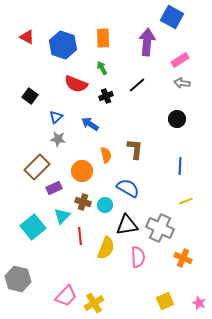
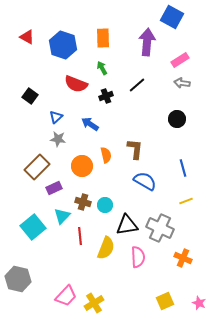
blue line: moved 3 px right, 2 px down; rotated 18 degrees counterclockwise
orange circle: moved 5 px up
blue semicircle: moved 17 px right, 7 px up
